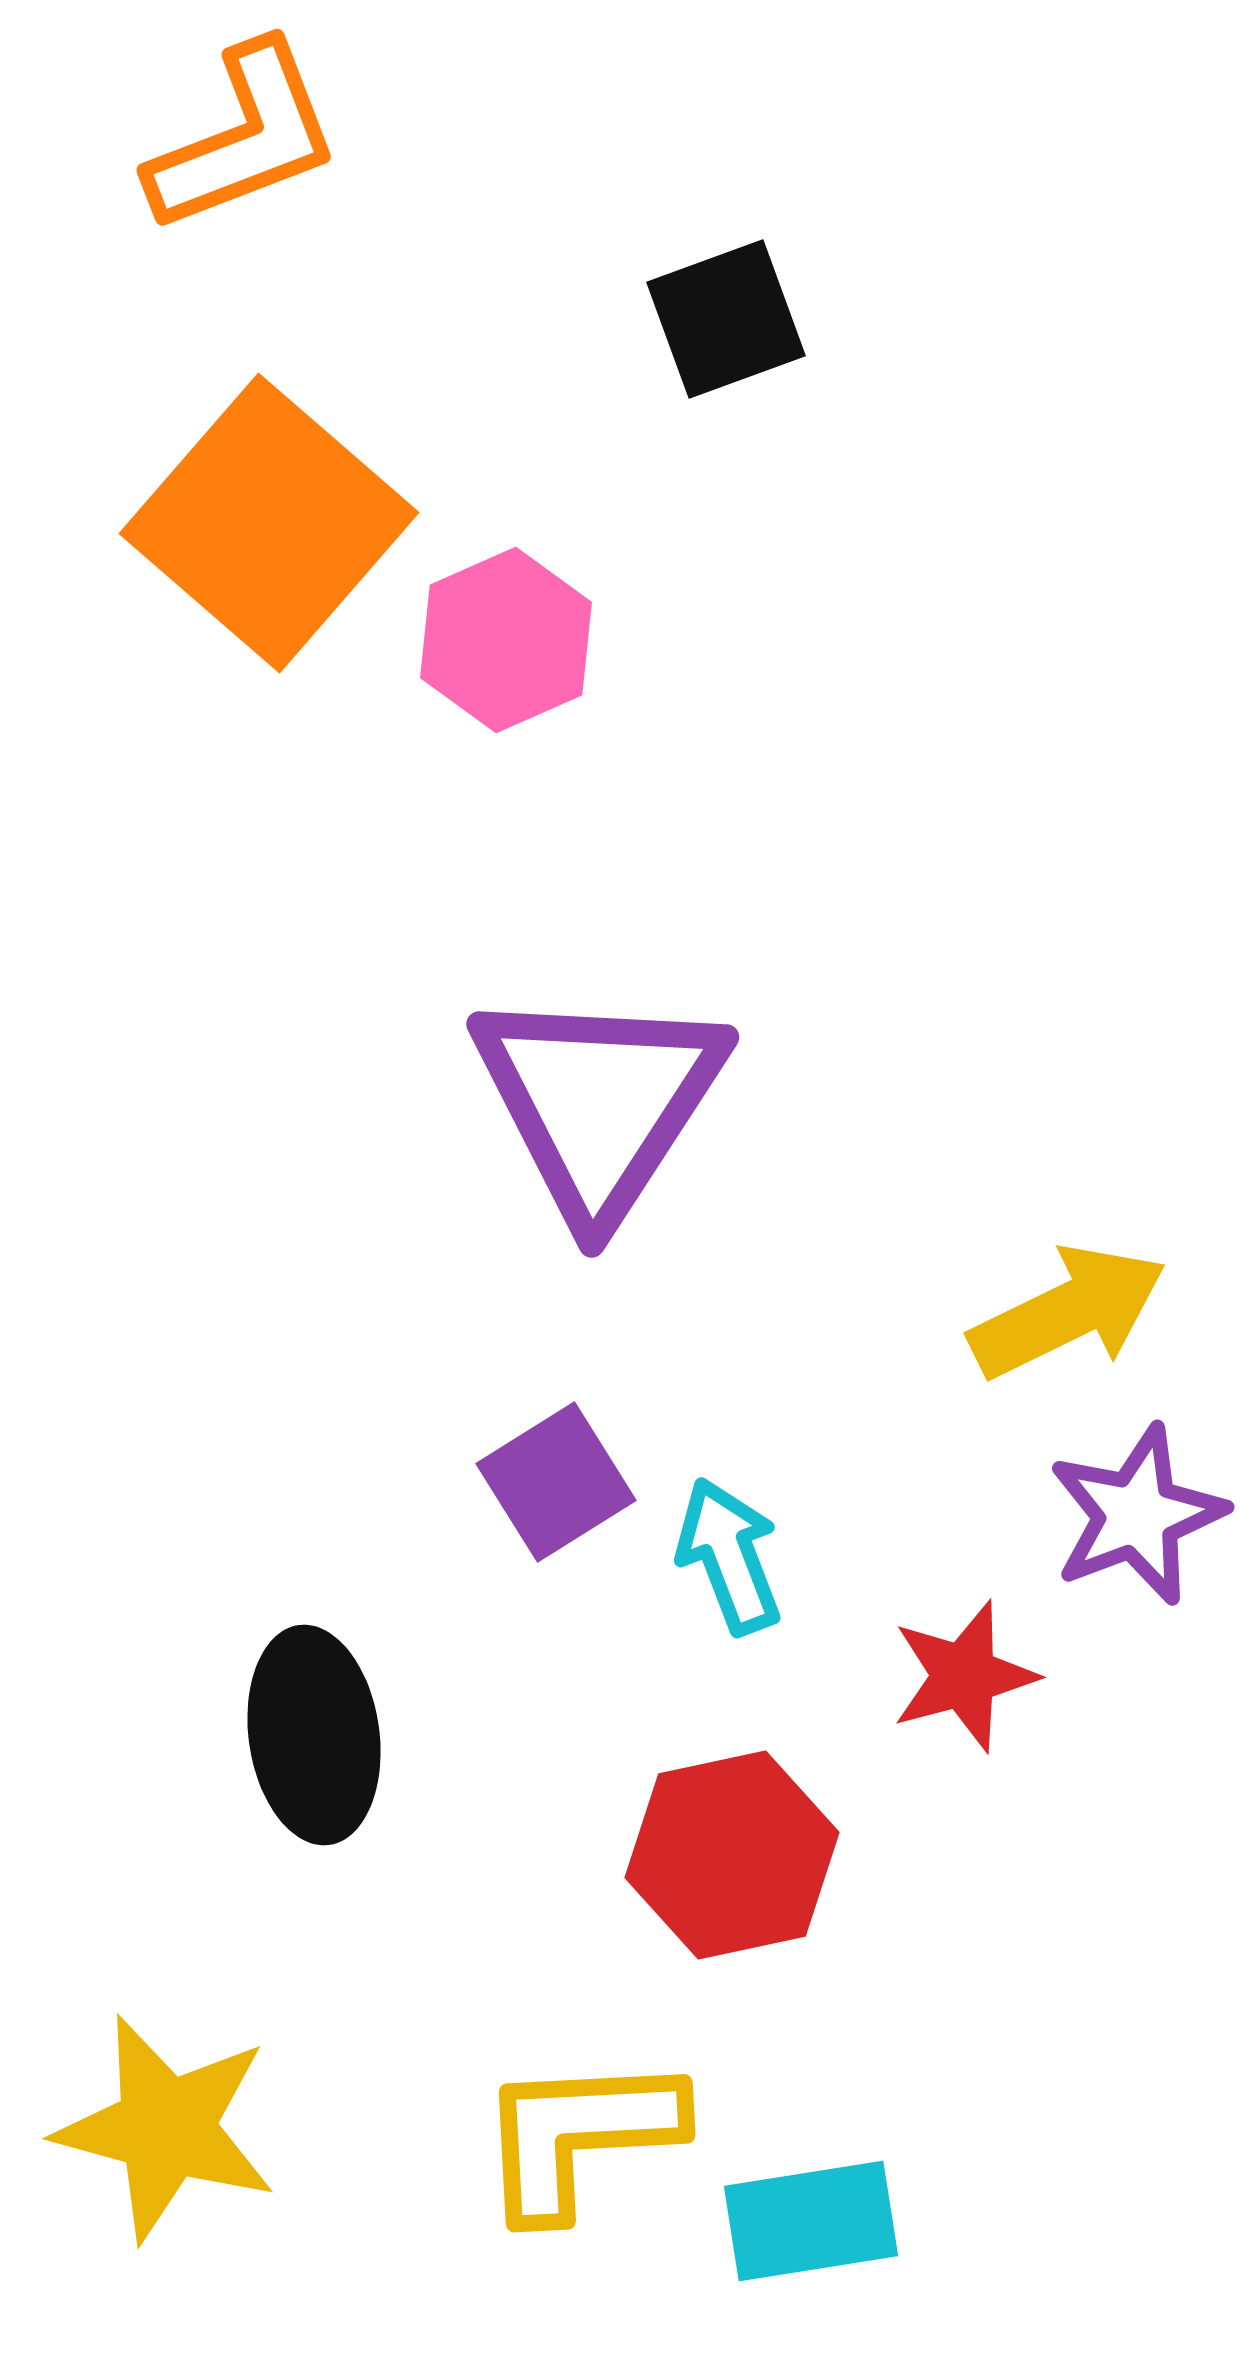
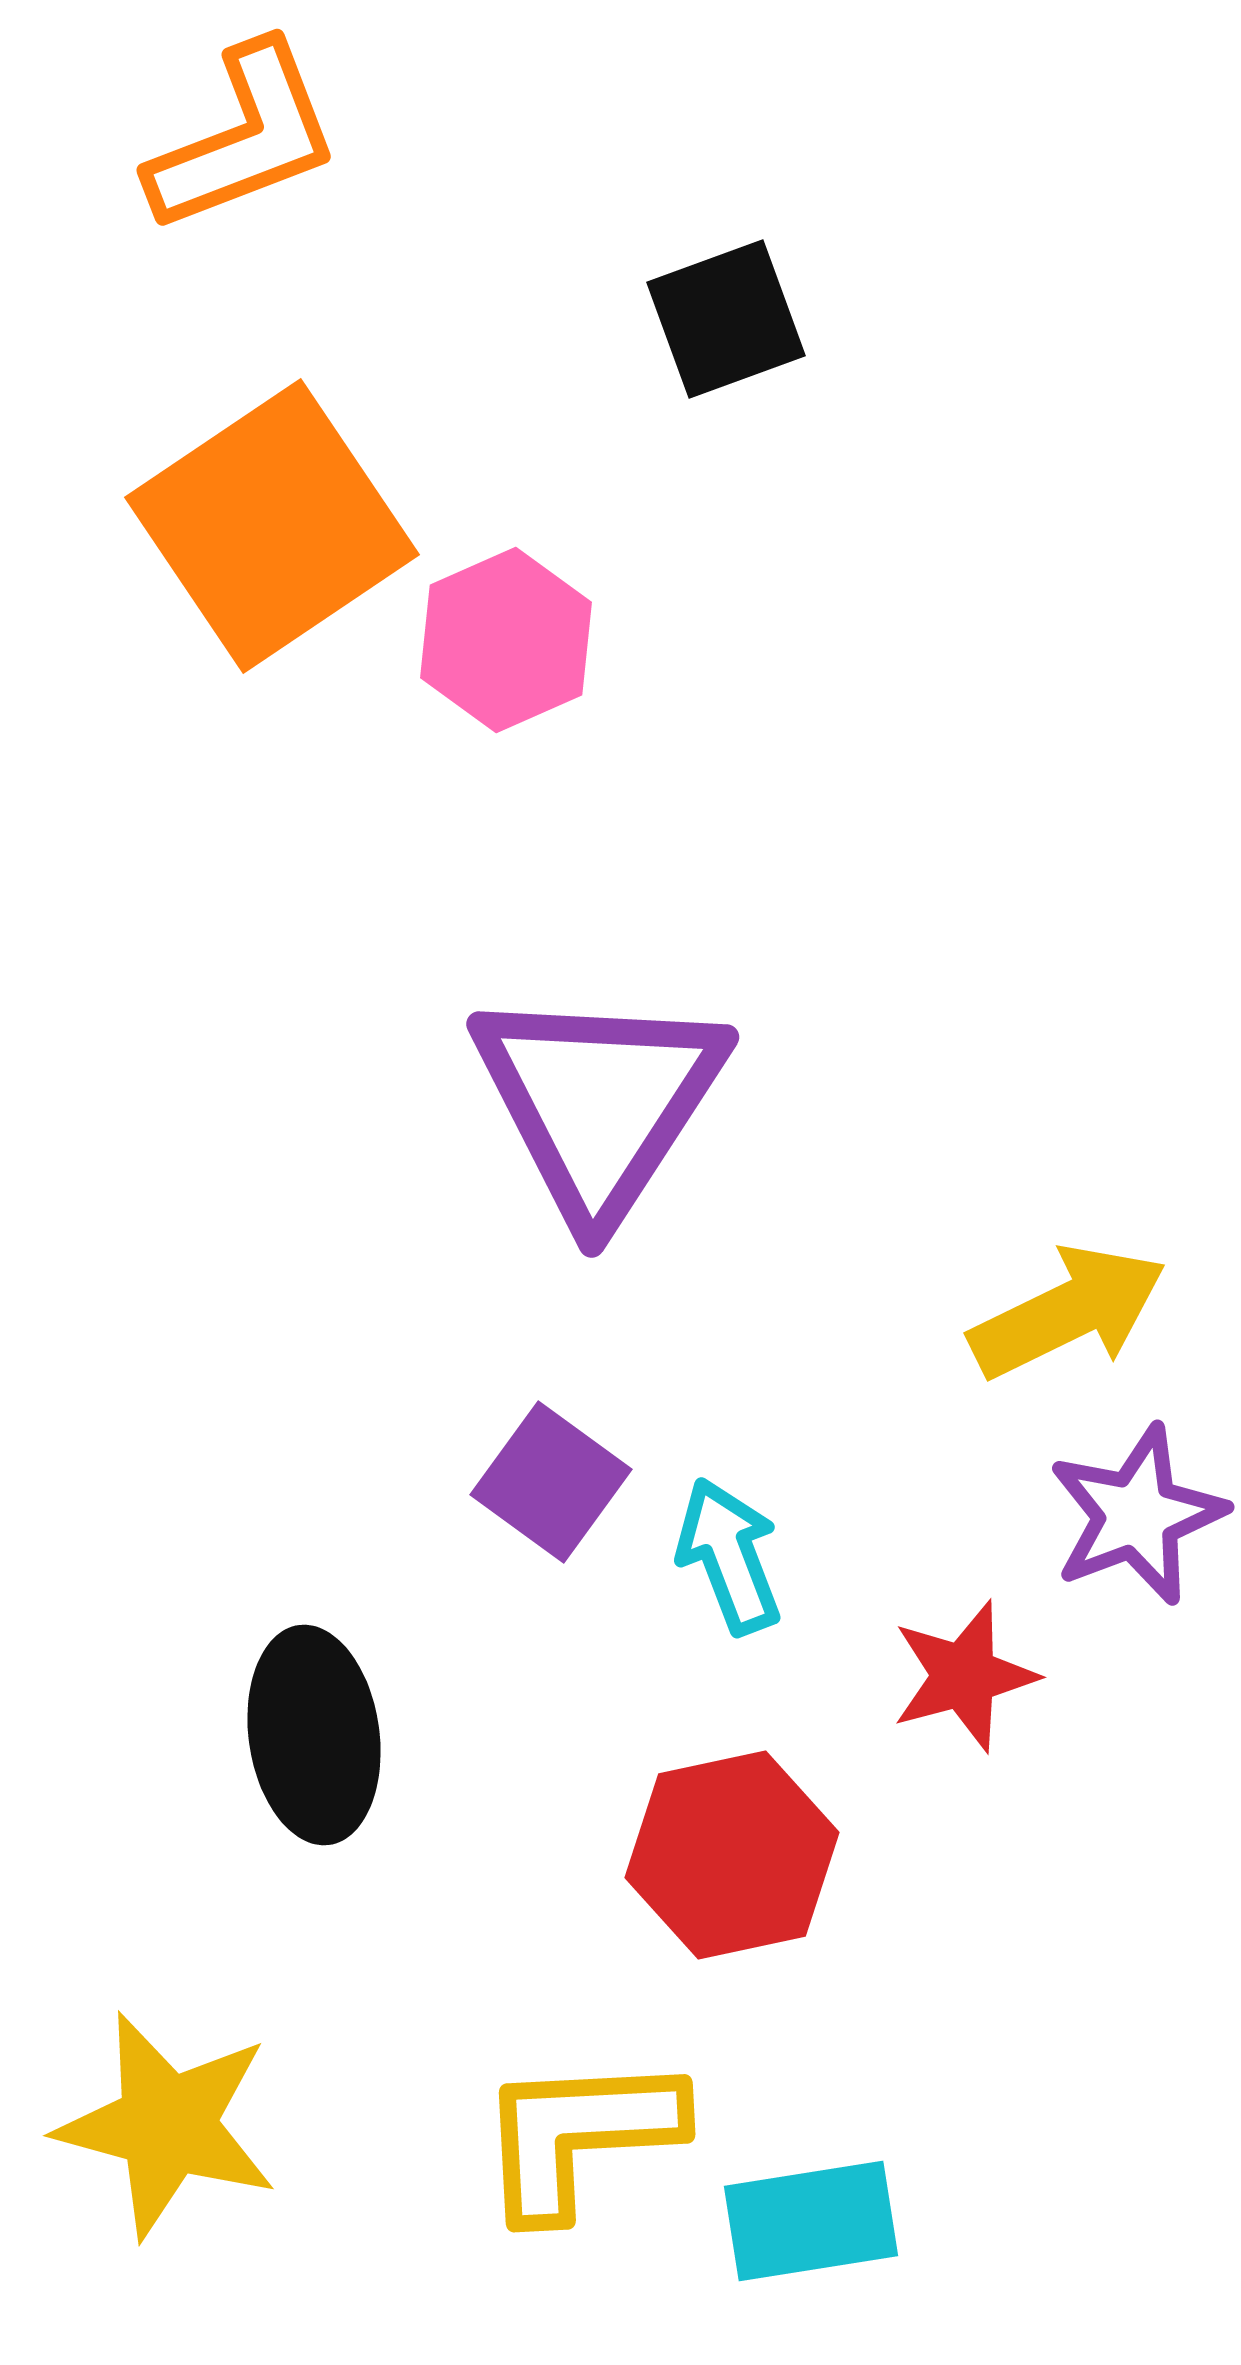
orange square: moved 3 px right, 3 px down; rotated 15 degrees clockwise
purple square: moved 5 px left; rotated 22 degrees counterclockwise
yellow star: moved 1 px right, 3 px up
